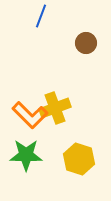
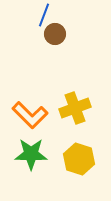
blue line: moved 3 px right, 1 px up
brown circle: moved 31 px left, 9 px up
yellow cross: moved 20 px right
green star: moved 5 px right, 1 px up
